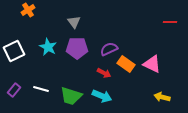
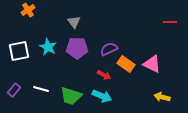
white square: moved 5 px right; rotated 15 degrees clockwise
red arrow: moved 2 px down
